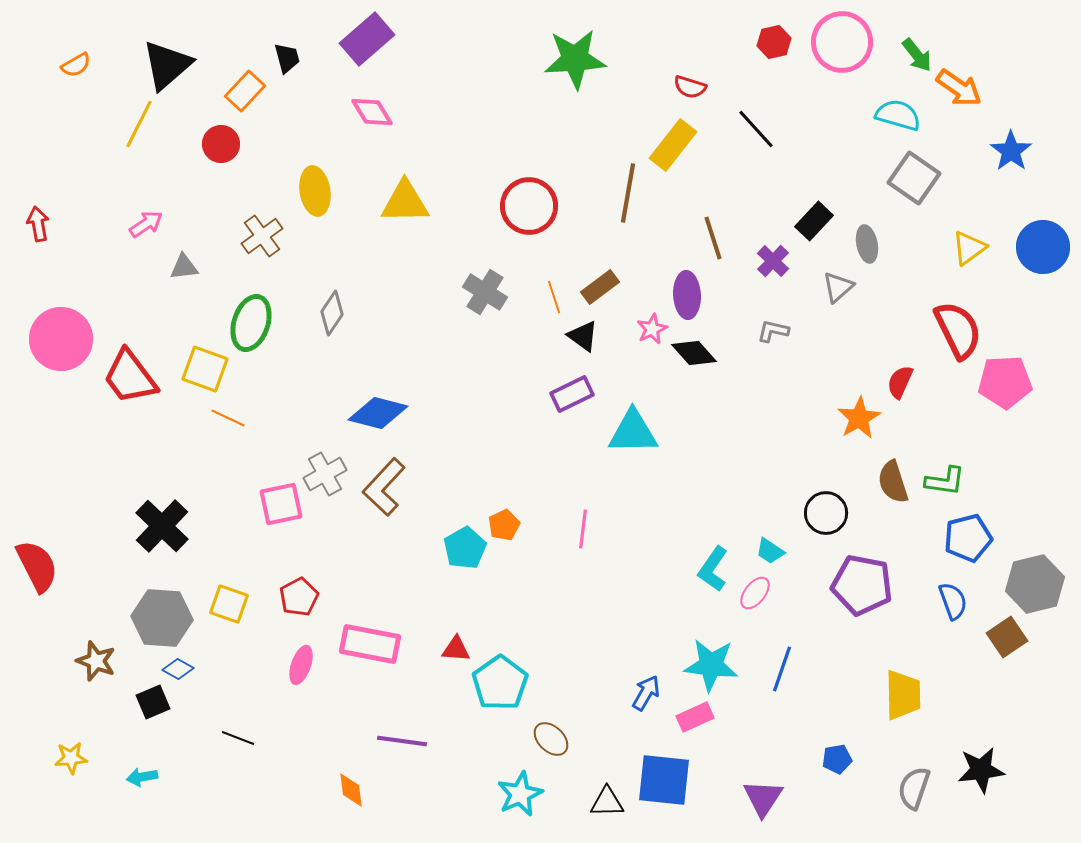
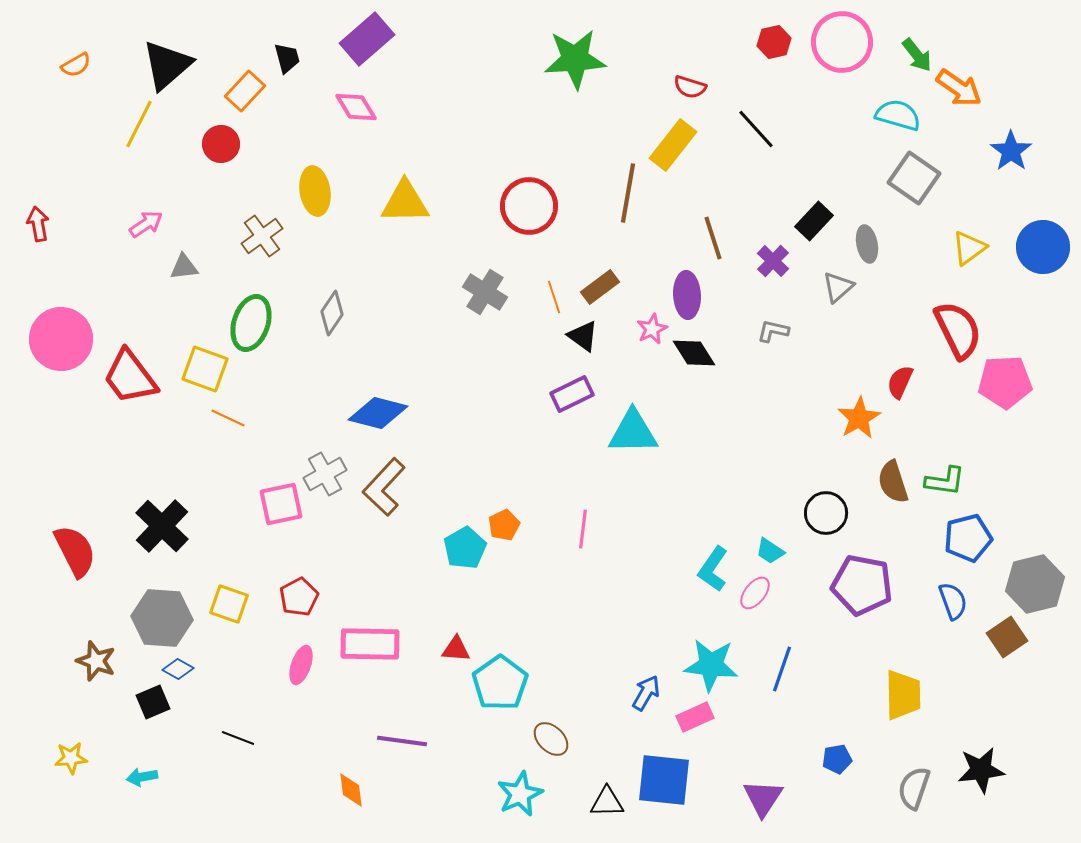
pink diamond at (372, 112): moved 16 px left, 5 px up
black diamond at (694, 353): rotated 9 degrees clockwise
red semicircle at (37, 566): moved 38 px right, 15 px up
pink rectangle at (370, 644): rotated 10 degrees counterclockwise
